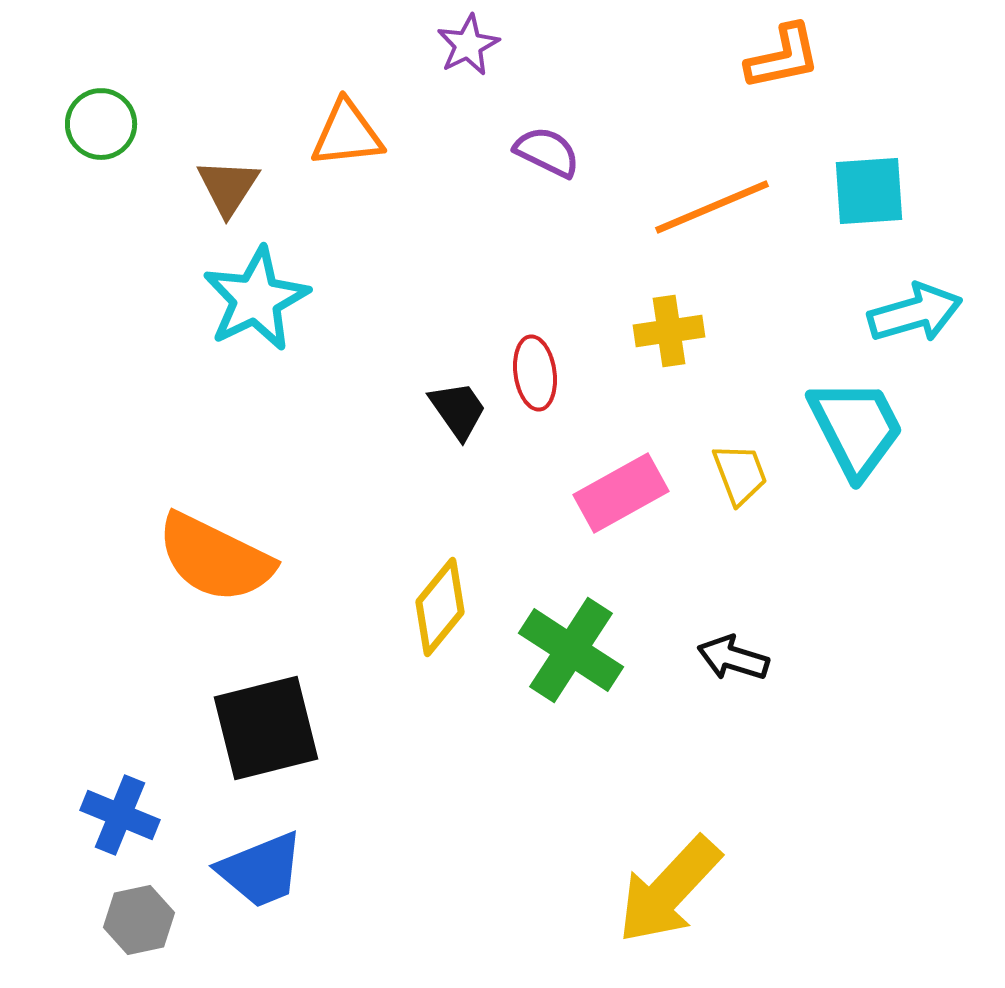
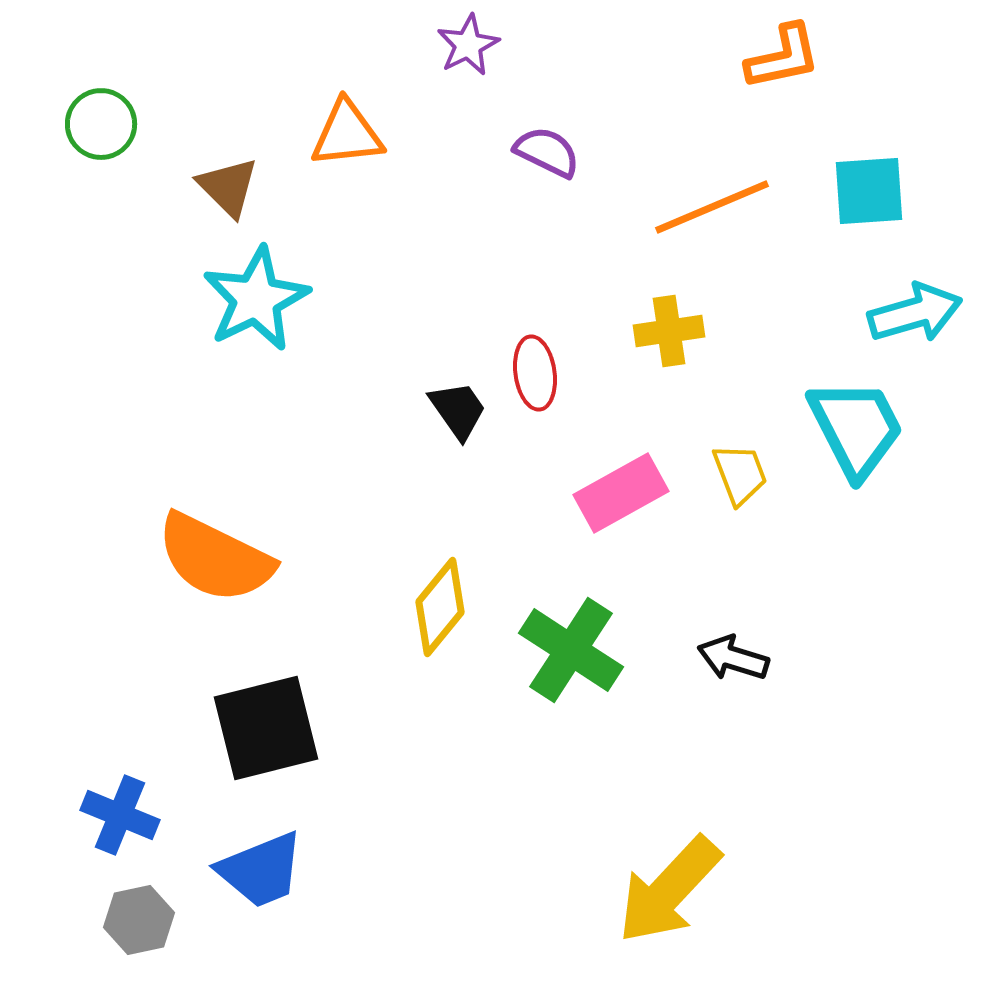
brown triangle: rotated 18 degrees counterclockwise
